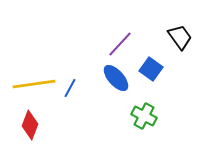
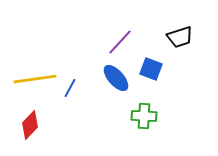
black trapezoid: rotated 108 degrees clockwise
purple line: moved 2 px up
blue square: rotated 15 degrees counterclockwise
yellow line: moved 1 px right, 5 px up
green cross: rotated 25 degrees counterclockwise
red diamond: rotated 24 degrees clockwise
